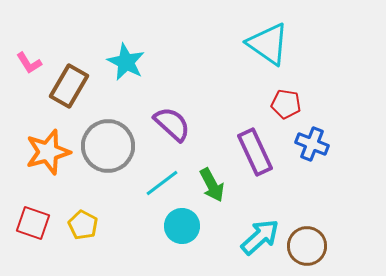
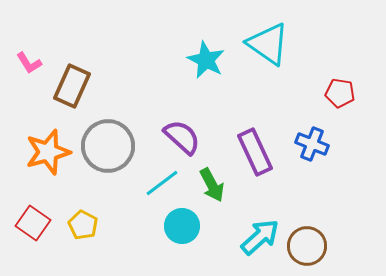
cyan star: moved 80 px right, 2 px up
brown rectangle: moved 3 px right; rotated 6 degrees counterclockwise
red pentagon: moved 54 px right, 11 px up
purple semicircle: moved 10 px right, 13 px down
red square: rotated 16 degrees clockwise
